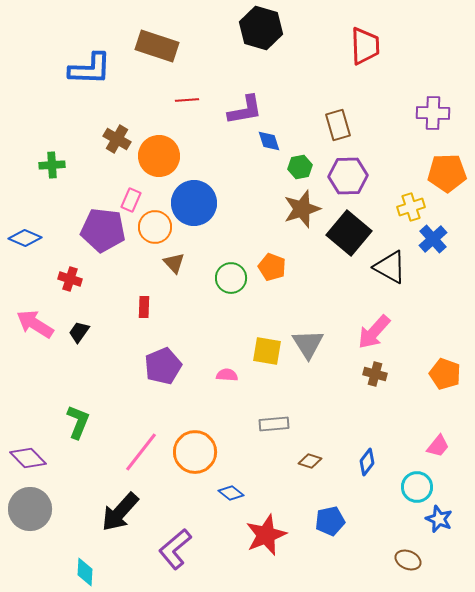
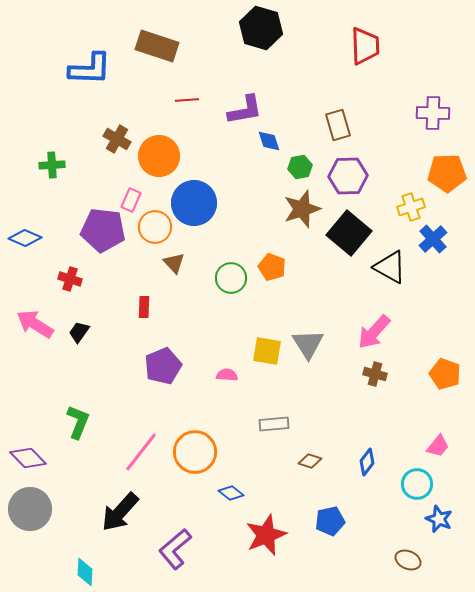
cyan circle at (417, 487): moved 3 px up
